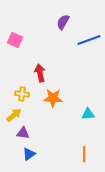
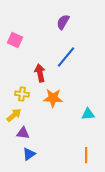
blue line: moved 23 px left, 17 px down; rotated 30 degrees counterclockwise
orange line: moved 2 px right, 1 px down
